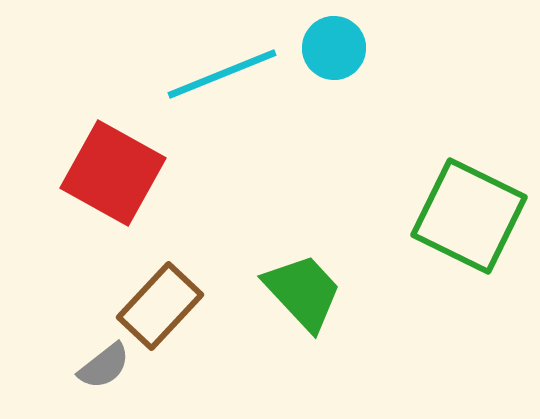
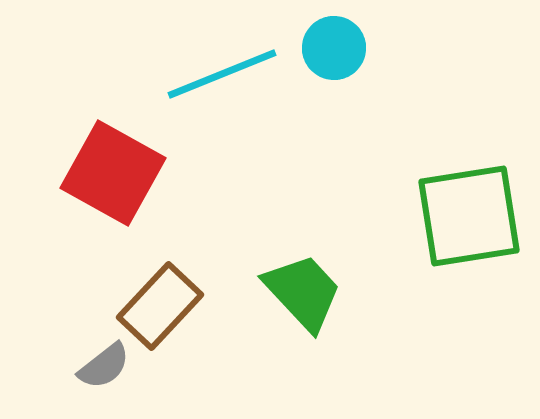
green square: rotated 35 degrees counterclockwise
